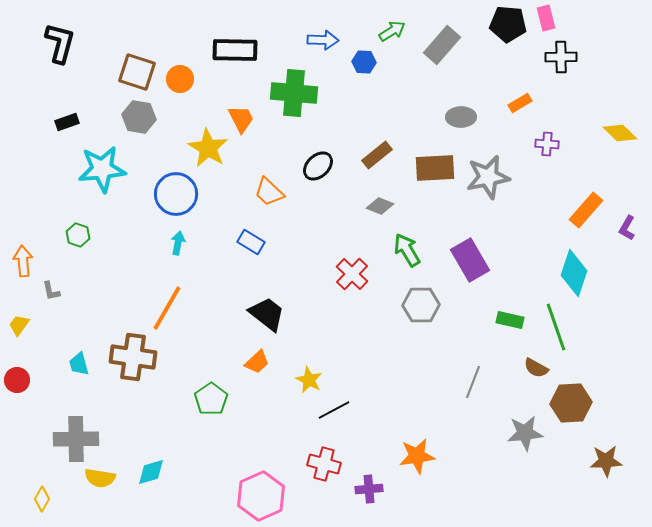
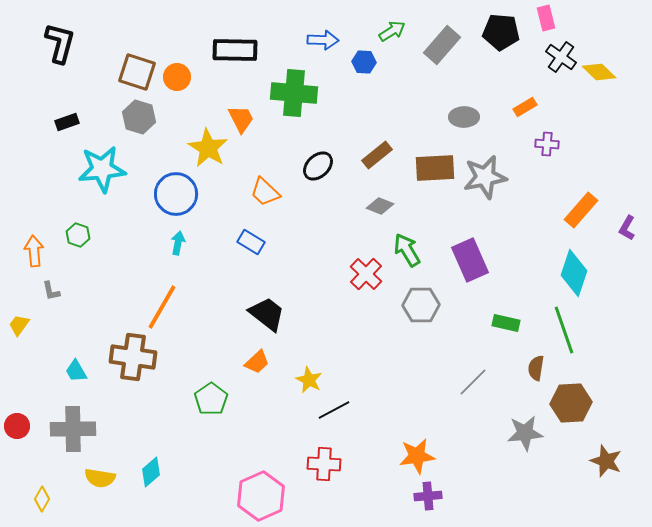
black pentagon at (508, 24): moved 7 px left, 8 px down
black cross at (561, 57): rotated 36 degrees clockwise
orange circle at (180, 79): moved 3 px left, 2 px up
orange rectangle at (520, 103): moved 5 px right, 4 px down
gray hexagon at (139, 117): rotated 8 degrees clockwise
gray ellipse at (461, 117): moved 3 px right
yellow diamond at (620, 133): moved 21 px left, 61 px up
gray star at (488, 177): moved 3 px left
orange trapezoid at (269, 192): moved 4 px left
orange rectangle at (586, 210): moved 5 px left
purple rectangle at (470, 260): rotated 6 degrees clockwise
orange arrow at (23, 261): moved 11 px right, 10 px up
red cross at (352, 274): moved 14 px right
orange line at (167, 308): moved 5 px left, 1 px up
green rectangle at (510, 320): moved 4 px left, 3 px down
green line at (556, 327): moved 8 px right, 3 px down
cyan trapezoid at (79, 364): moved 3 px left, 7 px down; rotated 15 degrees counterclockwise
brown semicircle at (536, 368): rotated 70 degrees clockwise
red circle at (17, 380): moved 46 px down
gray line at (473, 382): rotated 24 degrees clockwise
gray cross at (76, 439): moved 3 px left, 10 px up
brown star at (606, 461): rotated 24 degrees clockwise
red cross at (324, 464): rotated 12 degrees counterclockwise
cyan diamond at (151, 472): rotated 24 degrees counterclockwise
purple cross at (369, 489): moved 59 px right, 7 px down
